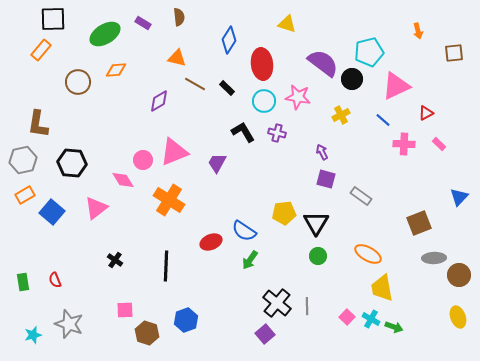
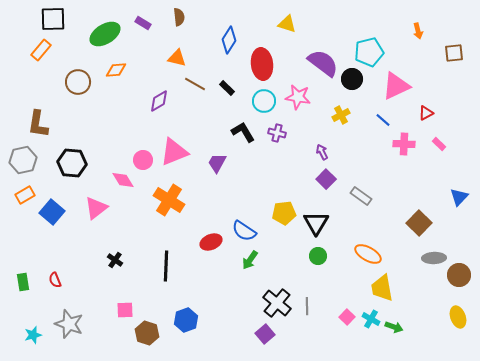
purple square at (326, 179): rotated 30 degrees clockwise
brown square at (419, 223): rotated 25 degrees counterclockwise
